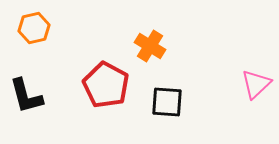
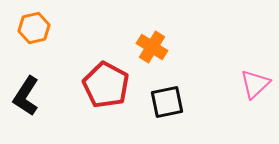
orange cross: moved 2 px right, 1 px down
pink triangle: moved 1 px left
black L-shape: rotated 48 degrees clockwise
black square: rotated 16 degrees counterclockwise
